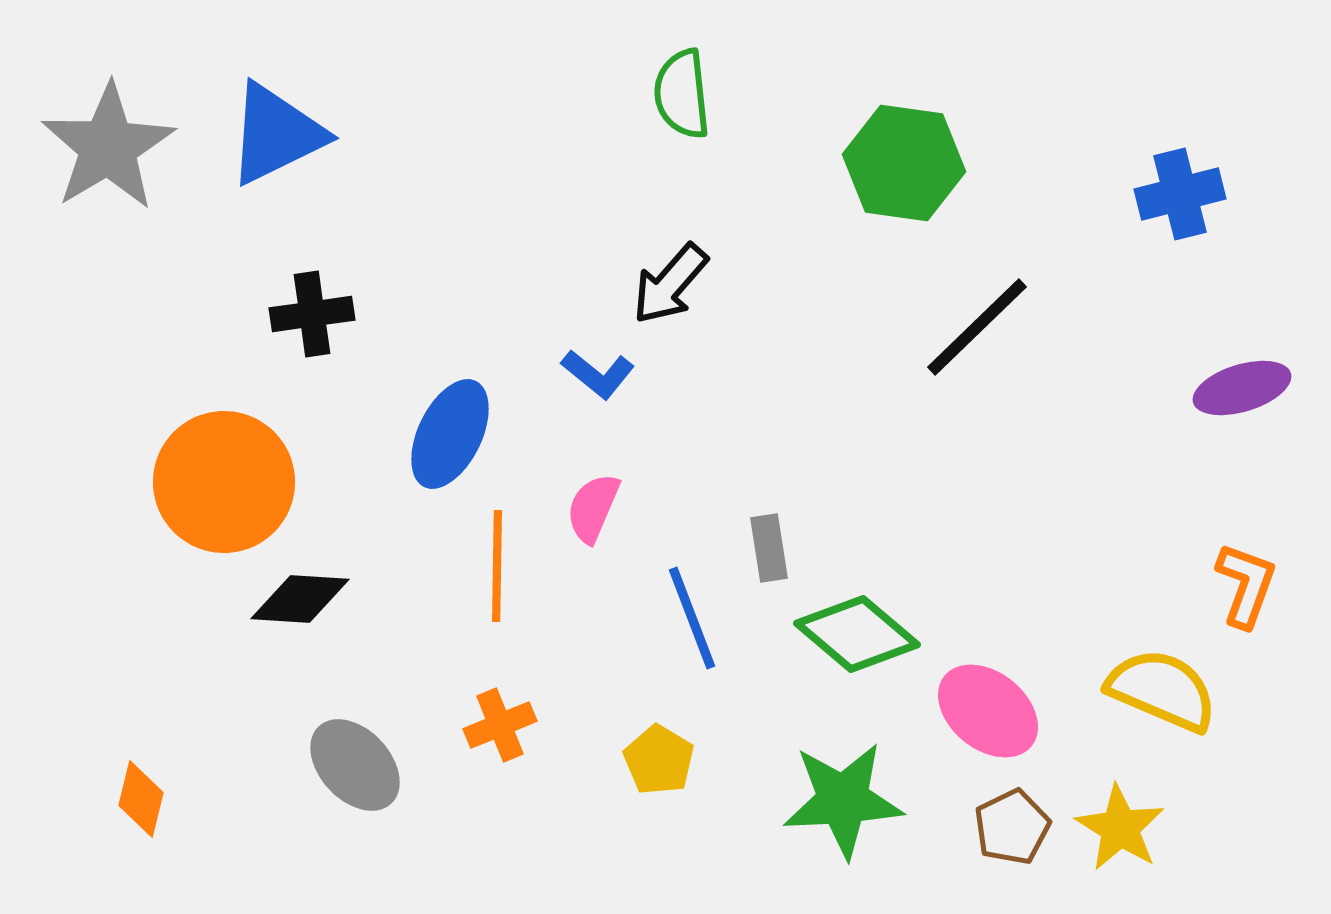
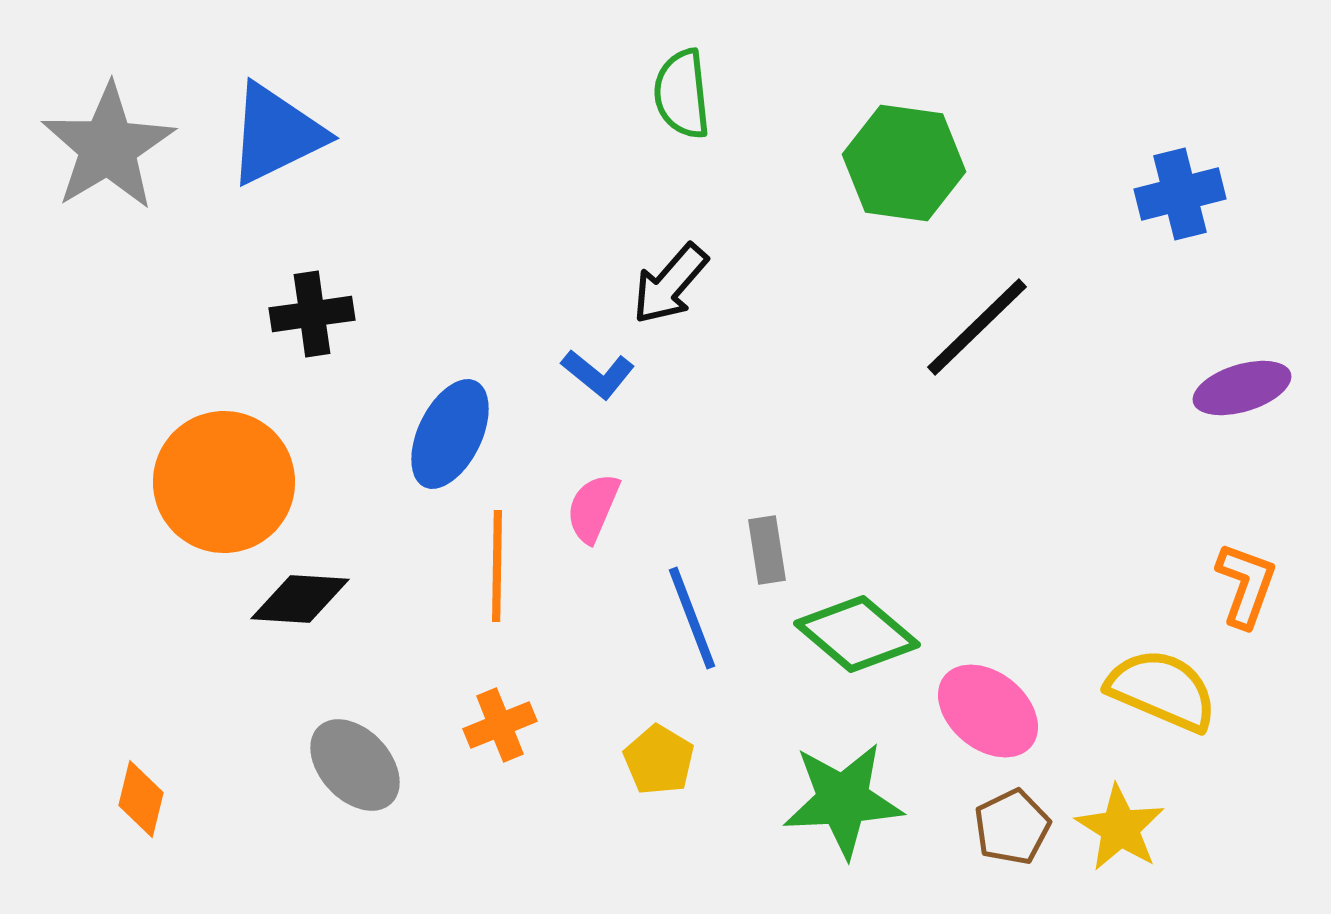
gray rectangle: moved 2 px left, 2 px down
